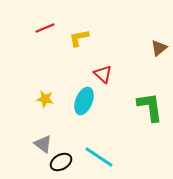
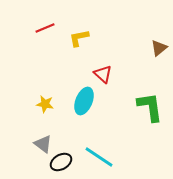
yellow star: moved 5 px down
